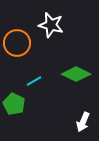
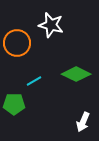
green pentagon: rotated 25 degrees counterclockwise
